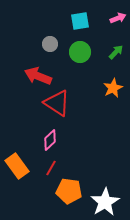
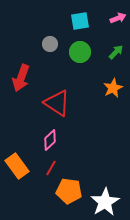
red arrow: moved 17 px left, 2 px down; rotated 92 degrees counterclockwise
